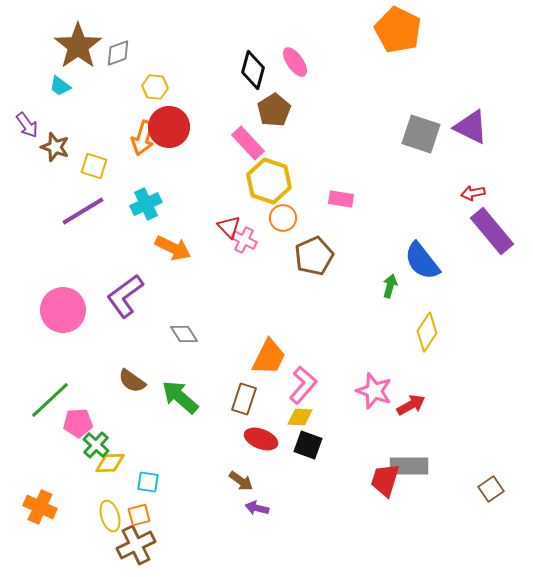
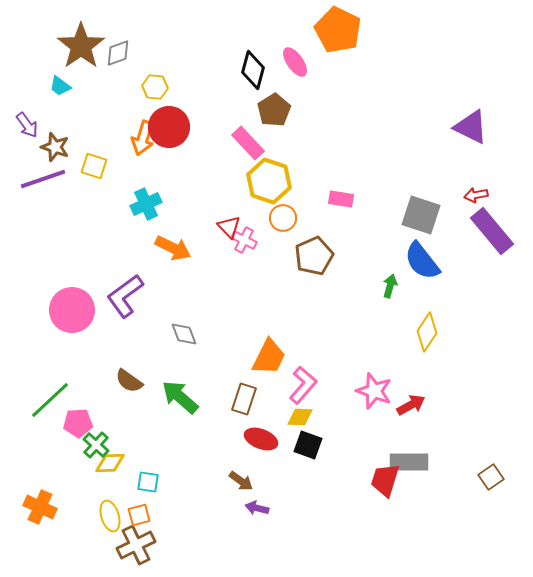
orange pentagon at (398, 30): moved 60 px left
brown star at (78, 46): moved 3 px right
gray square at (421, 134): moved 81 px down
red arrow at (473, 193): moved 3 px right, 2 px down
purple line at (83, 211): moved 40 px left, 32 px up; rotated 12 degrees clockwise
pink circle at (63, 310): moved 9 px right
gray diamond at (184, 334): rotated 12 degrees clockwise
brown semicircle at (132, 381): moved 3 px left
gray rectangle at (409, 466): moved 4 px up
brown square at (491, 489): moved 12 px up
